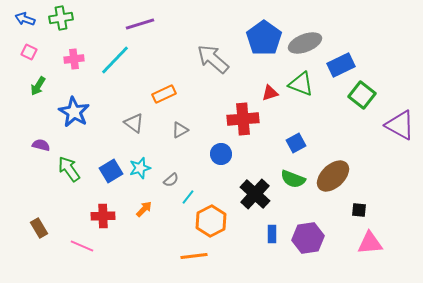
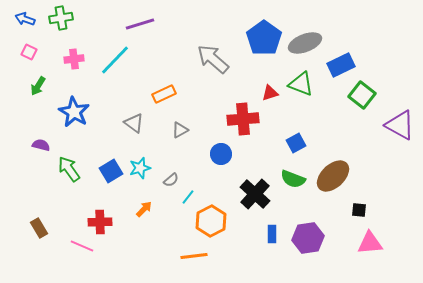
red cross at (103, 216): moved 3 px left, 6 px down
